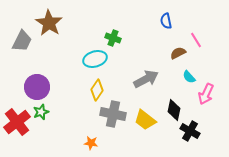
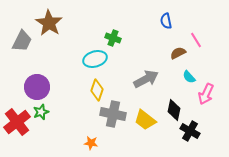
yellow diamond: rotated 15 degrees counterclockwise
